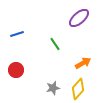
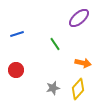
orange arrow: rotated 42 degrees clockwise
